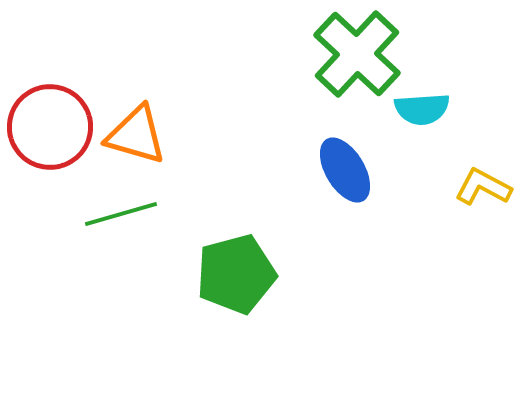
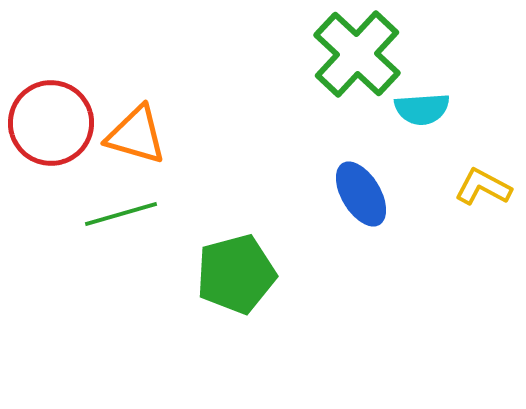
red circle: moved 1 px right, 4 px up
blue ellipse: moved 16 px right, 24 px down
